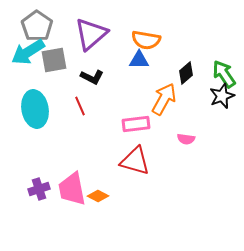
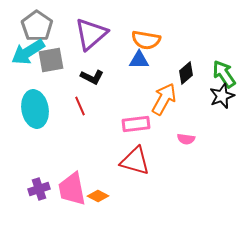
gray square: moved 3 px left
